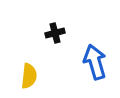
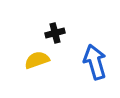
yellow semicircle: moved 8 px right, 16 px up; rotated 115 degrees counterclockwise
